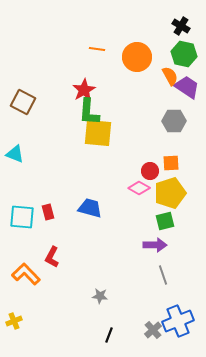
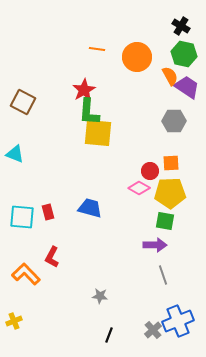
yellow pentagon: rotated 16 degrees clockwise
green square: rotated 24 degrees clockwise
